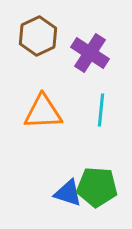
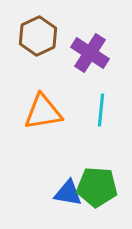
orange triangle: rotated 6 degrees counterclockwise
blue triangle: rotated 8 degrees counterclockwise
